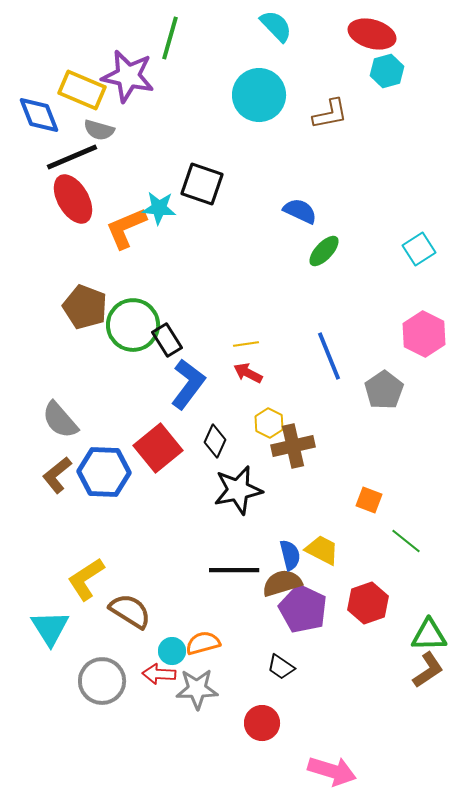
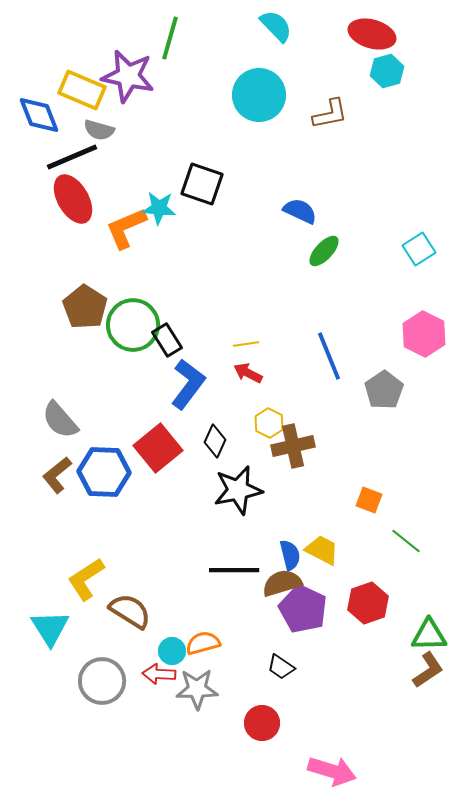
brown pentagon at (85, 307): rotated 12 degrees clockwise
